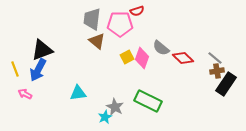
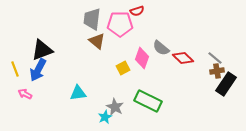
yellow square: moved 4 px left, 11 px down
